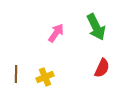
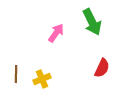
green arrow: moved 4 px left, 5 px up
yellow cross: moved 3 px left, 2 px down
